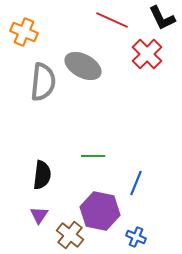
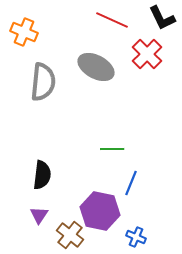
gray ellipse: moved 13 px right, 1 px down
green line: moved 19 px right, 7 px up
blue line: moved 5 px left
